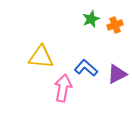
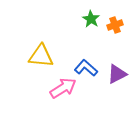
green star: rotated 18 degrees counterclockwise
yellow triangle: moved 1 px up
pink arrow: rotated 48 degrees clockwise
